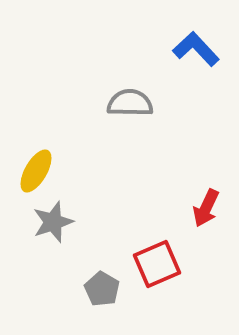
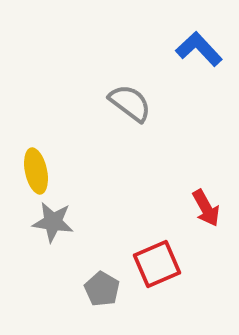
blue L-shape: moved 3 px right
gray semicircle: rotated 36 degrees clockwise
yellow ellipse: rotated 42 degrees counterclockwise
red arrow: rotated 54 degrees counterclockwise
gray star: rotated 27 degrees clockwise
